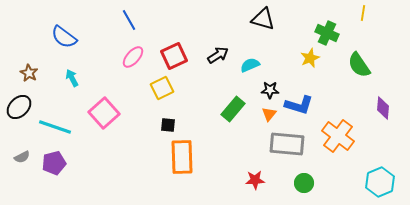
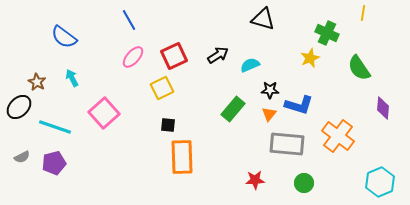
green semicircle: moved 3 px down
brown star: moved 8 px right, 9 px down
